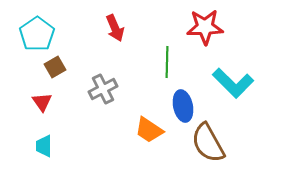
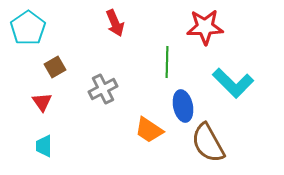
red arrow: moved 5 px up
cyan pentagon: moved 9 px left, 6 px up
